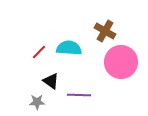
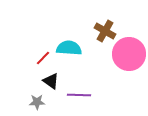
red line: moved 4 px right, 6 px down
pink circle: moved 8 px right, 8 px up
